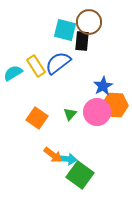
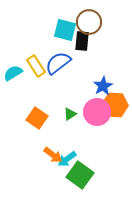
green triangle: rotated 16 degrees clockwise
cyan arrow: rotated 138 degrees clockwise
